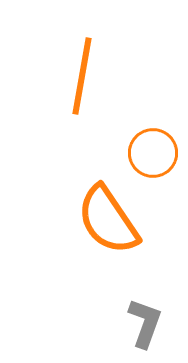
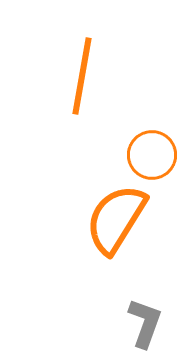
orange circle: moved 1 px left, 2 px down
orange semicircle: moved 8 px right, 1 px up; rotated 66 degrees clockwise
